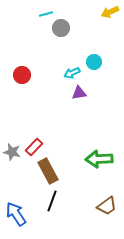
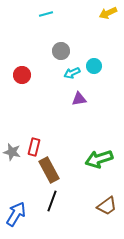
yellow arrow: moved 2 px left, 1 px down
gray circle: moved 23 px down
cyan circle: moved 4 px down
purple triangle: moved 6 px down
red rectangle: rotated 30 degrees counterclockwise
green arrow: rotated 16 degrees counterclockwise
brown rectangle: moved 1 px right, 1 px up
blue arrow: rotated 65 degrees clockwise
